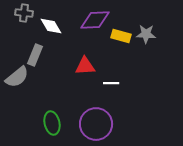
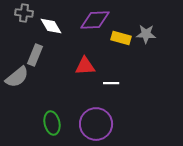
yellow rectangle: moved 2 px down
